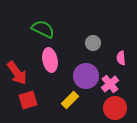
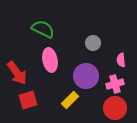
pink semicircle: moved 2 px down
pink cross: moved 5 px right; rotated 24 degrees clockwise
